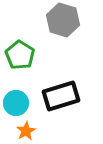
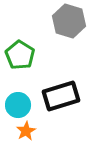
gray hexagon: moved 6 px right, 1 px down
cyan circle: moved 2 px right, 2 px down
